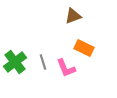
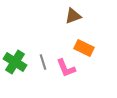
green cross: rotated 20 degrees counterclockwise
